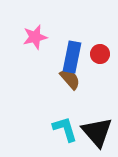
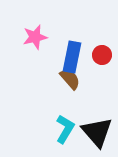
red circle: moved 2 px right, 1 px down
cyan L-shape: rotated 48 degrees clockwise
